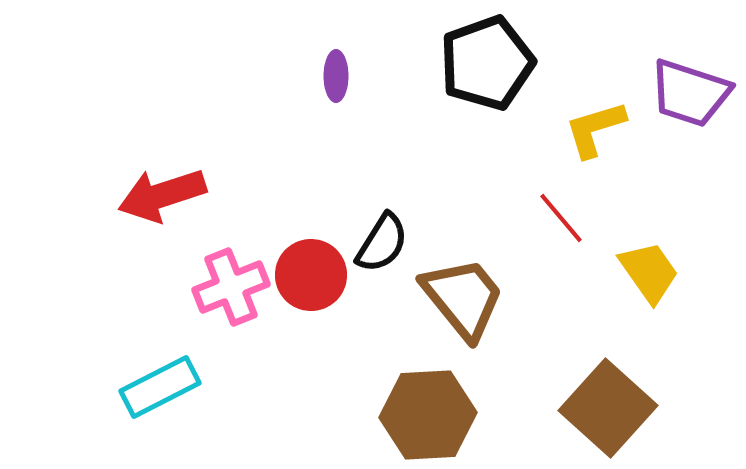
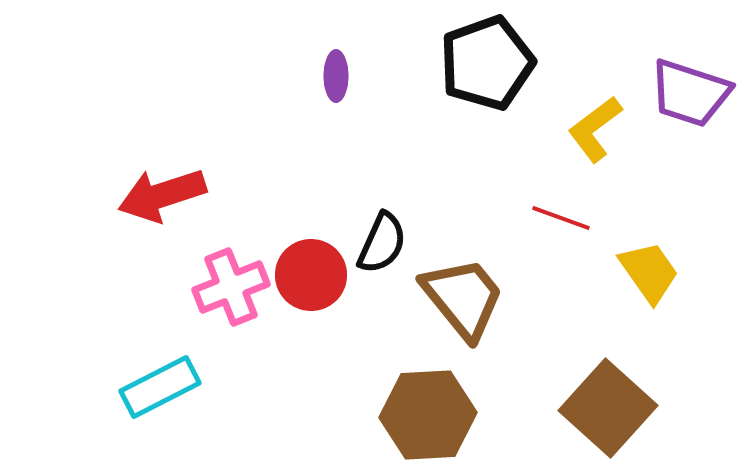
yellow L-shape: rotated 20 degrees counterclockwise
red line: rotated 30 degrees counterclockwise
black semicircle: rotated 8 degrees counterclockwise
